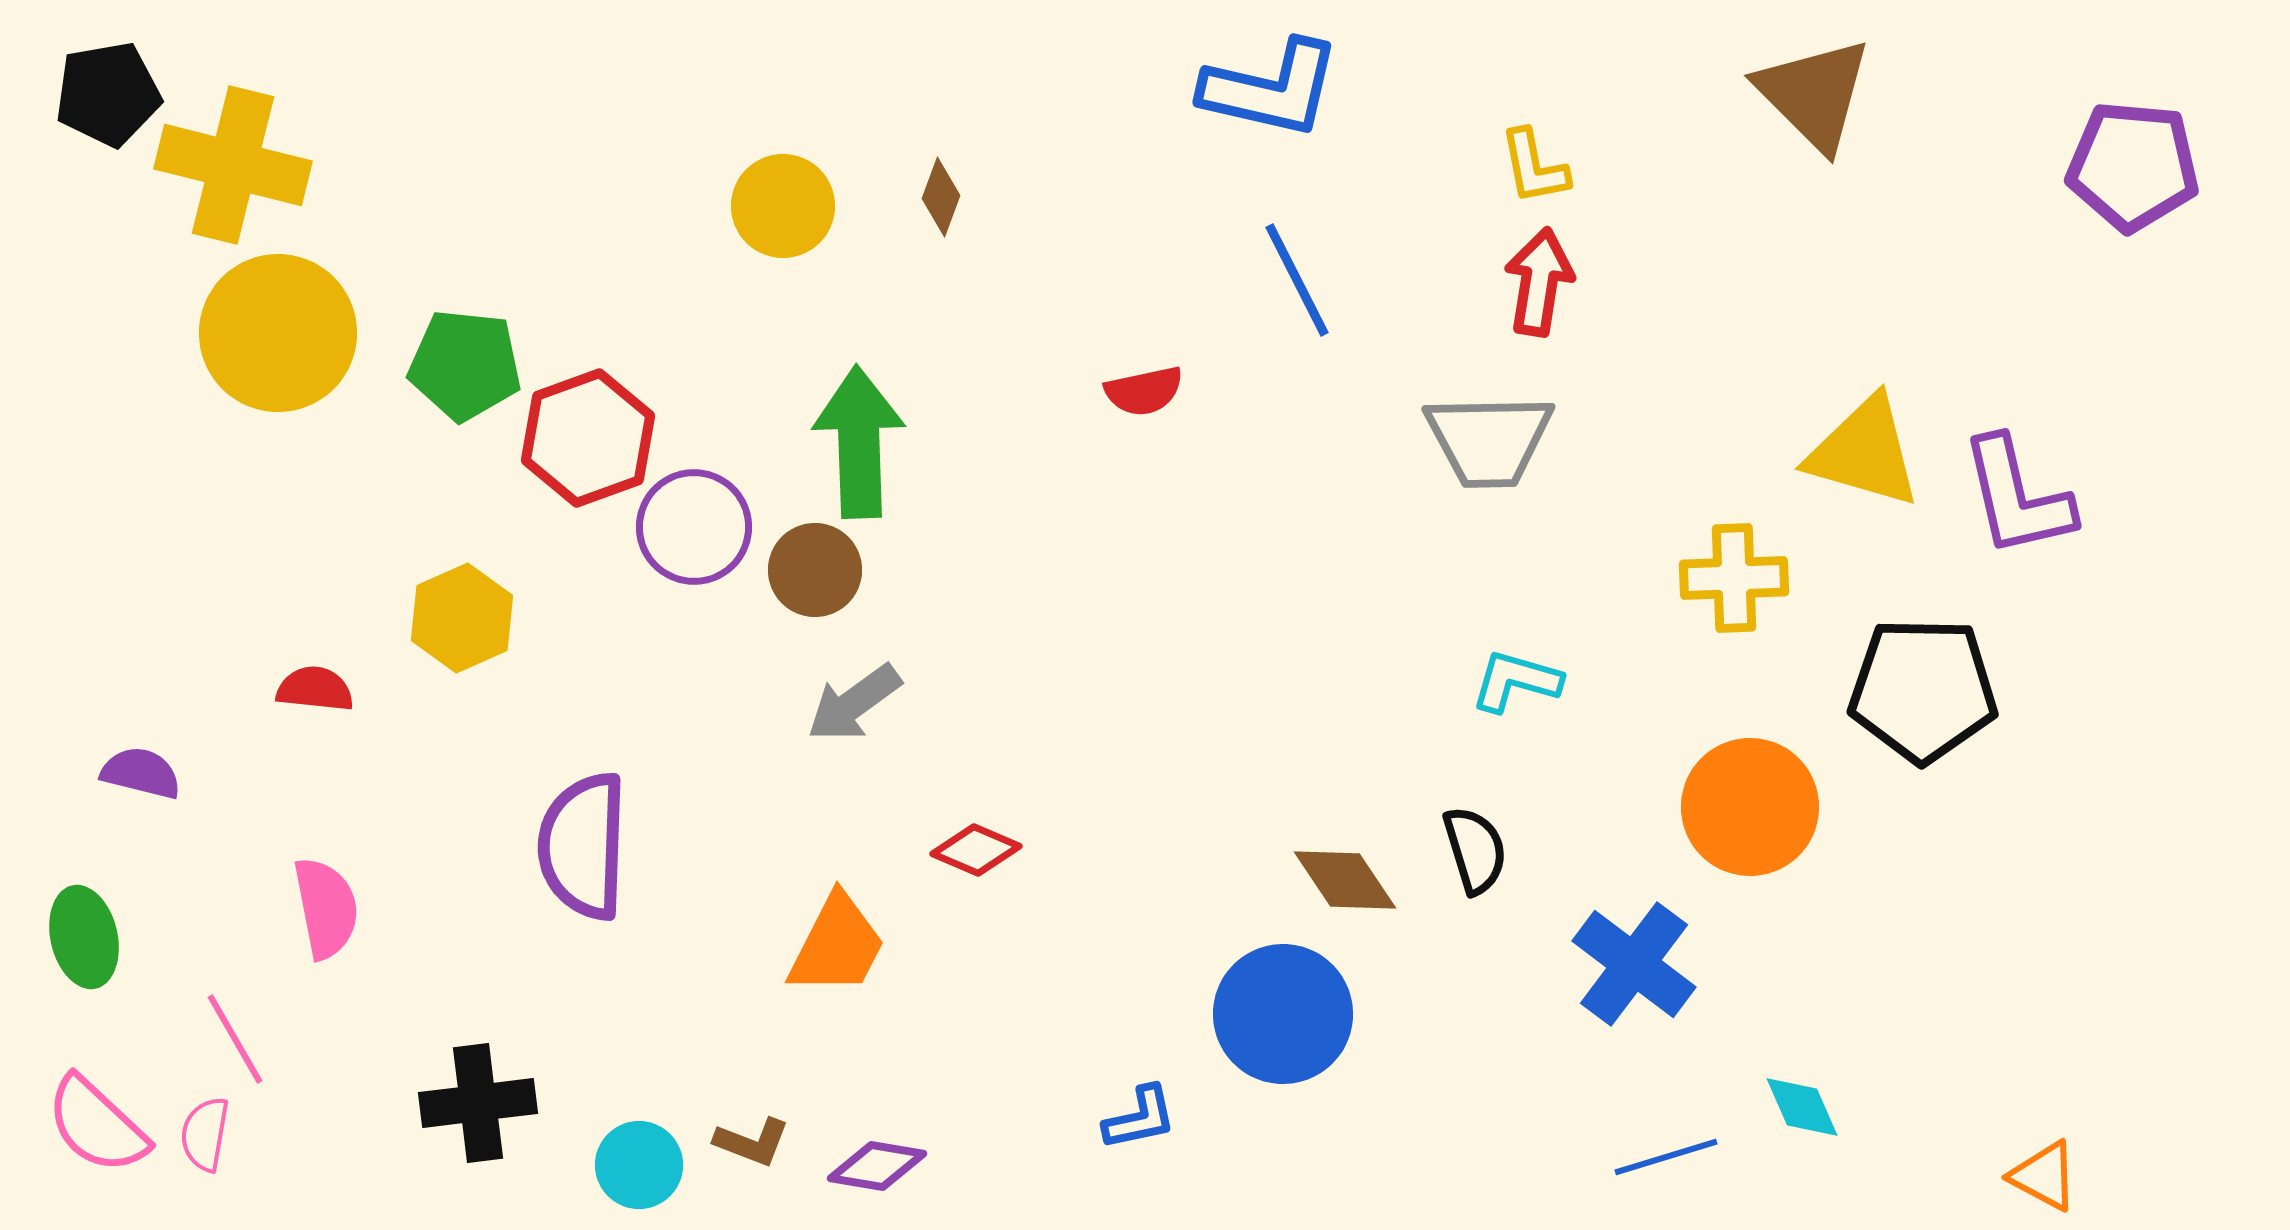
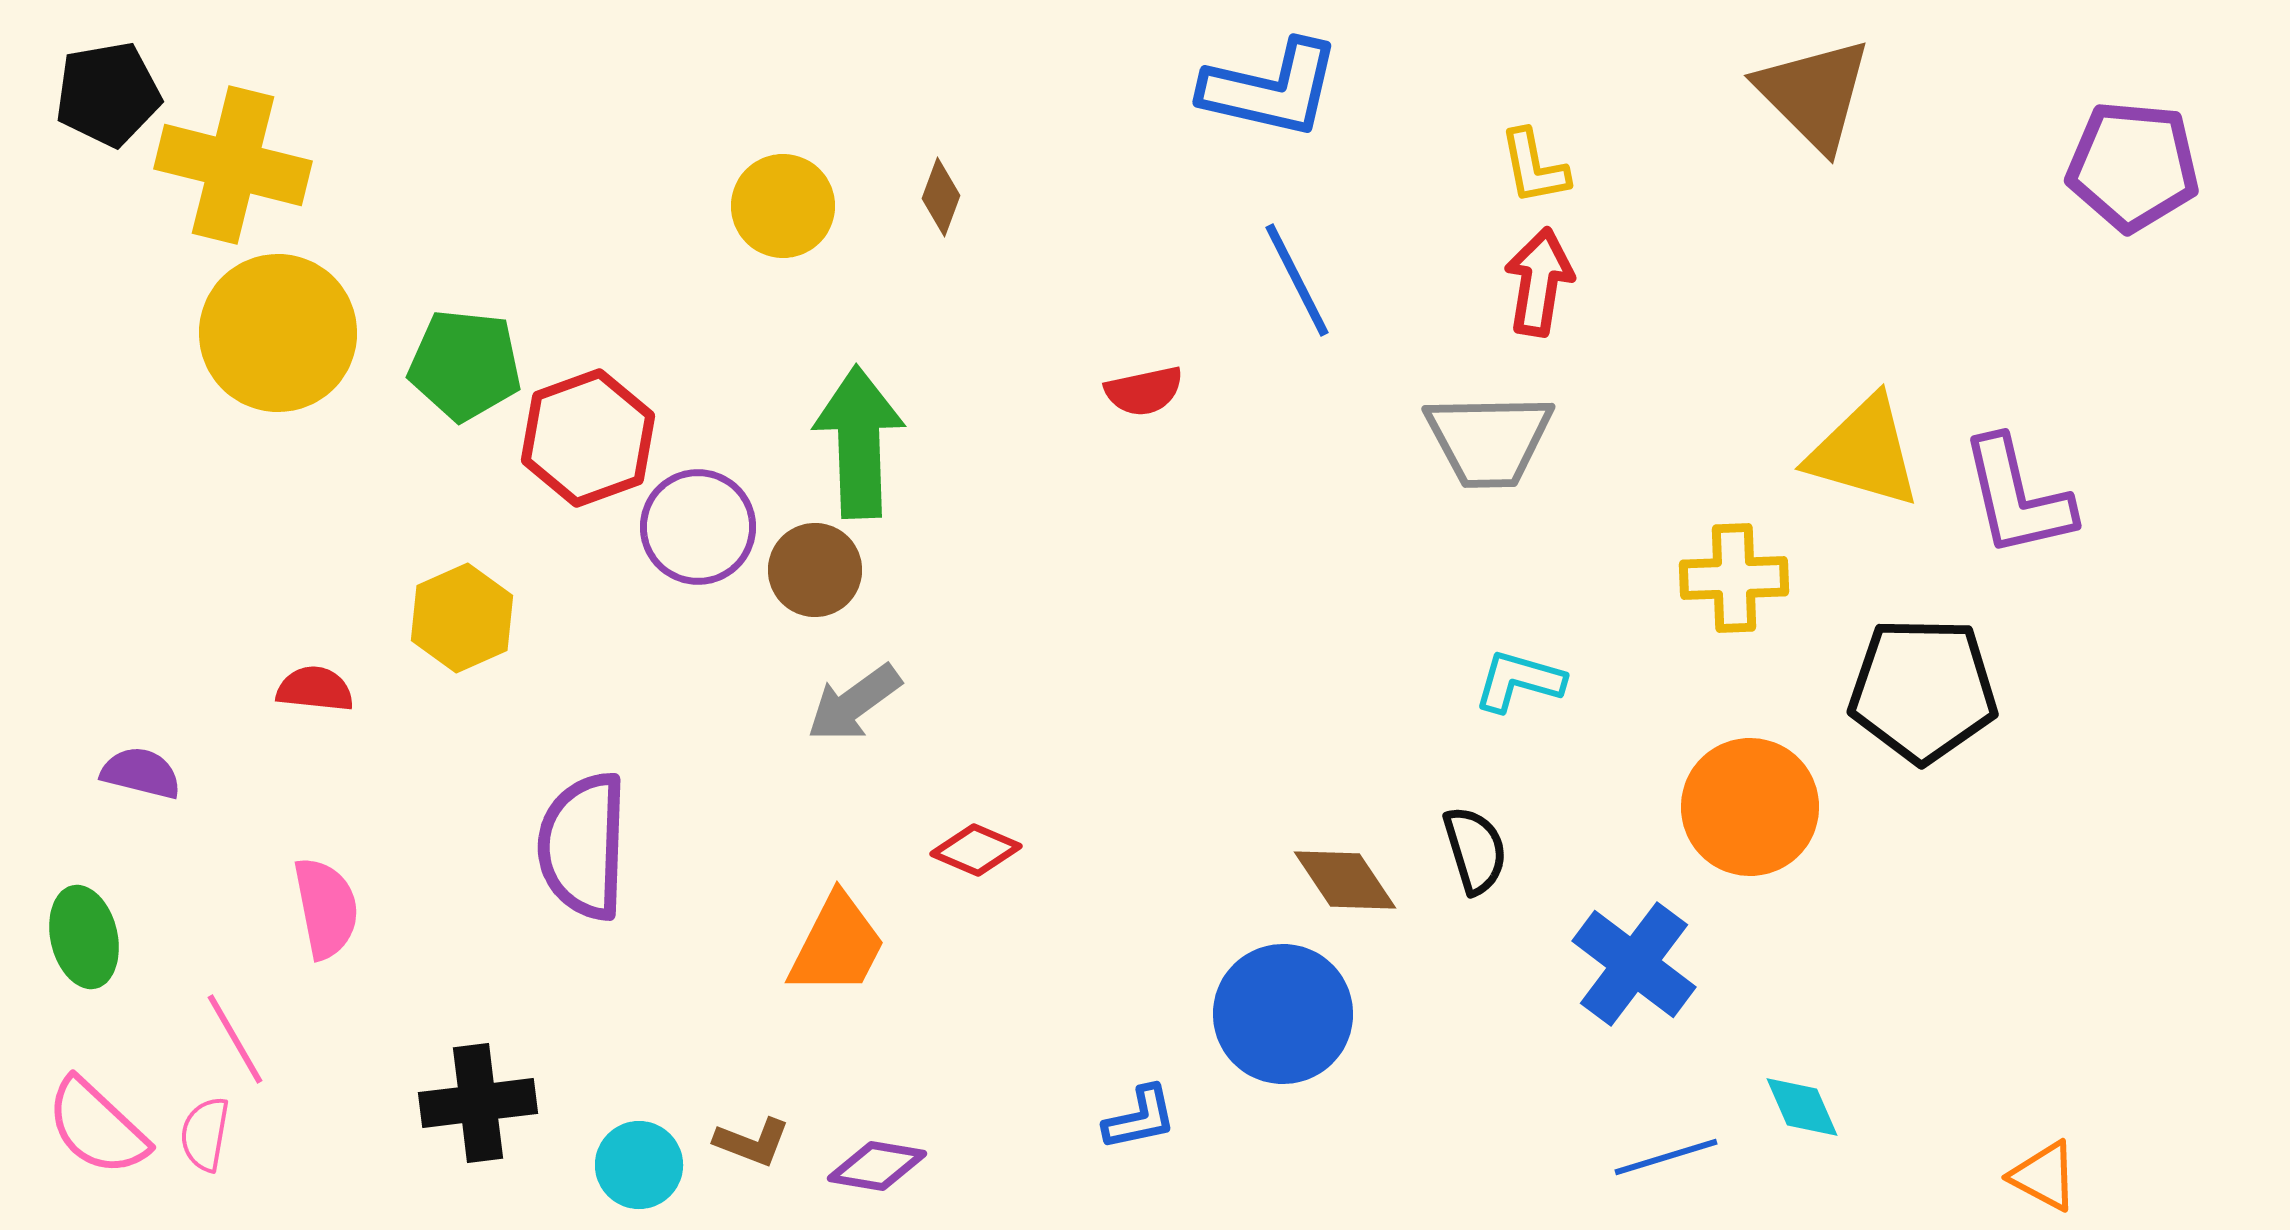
purple circle at (694, 527): moved 4 px right
cyan L-shape at (1516, 681): moved 3 px right
pink semicircle at (97, 1125): moved 2 px down
